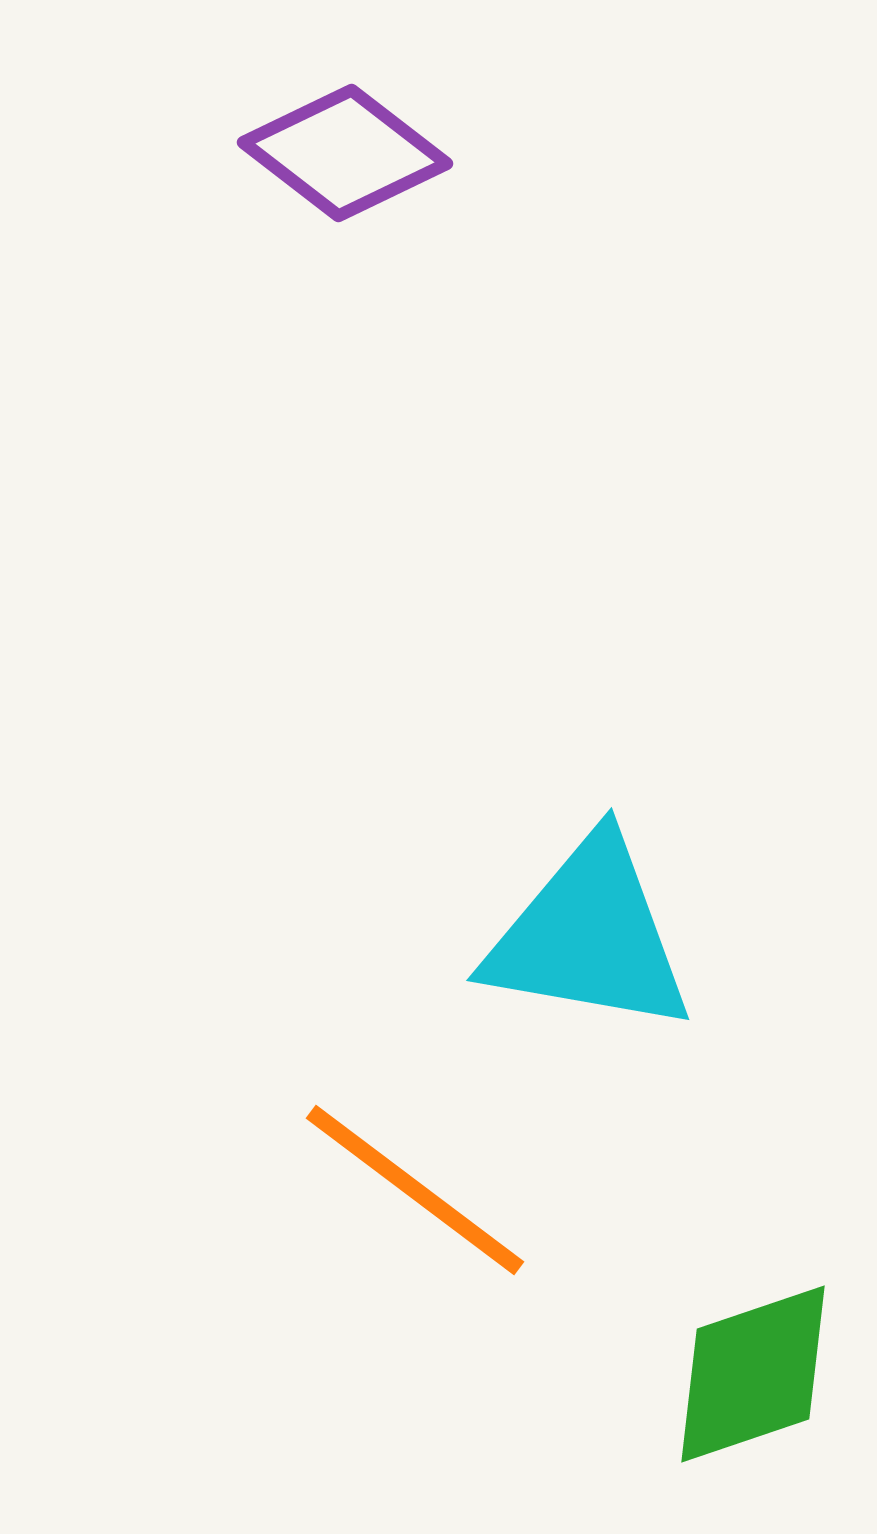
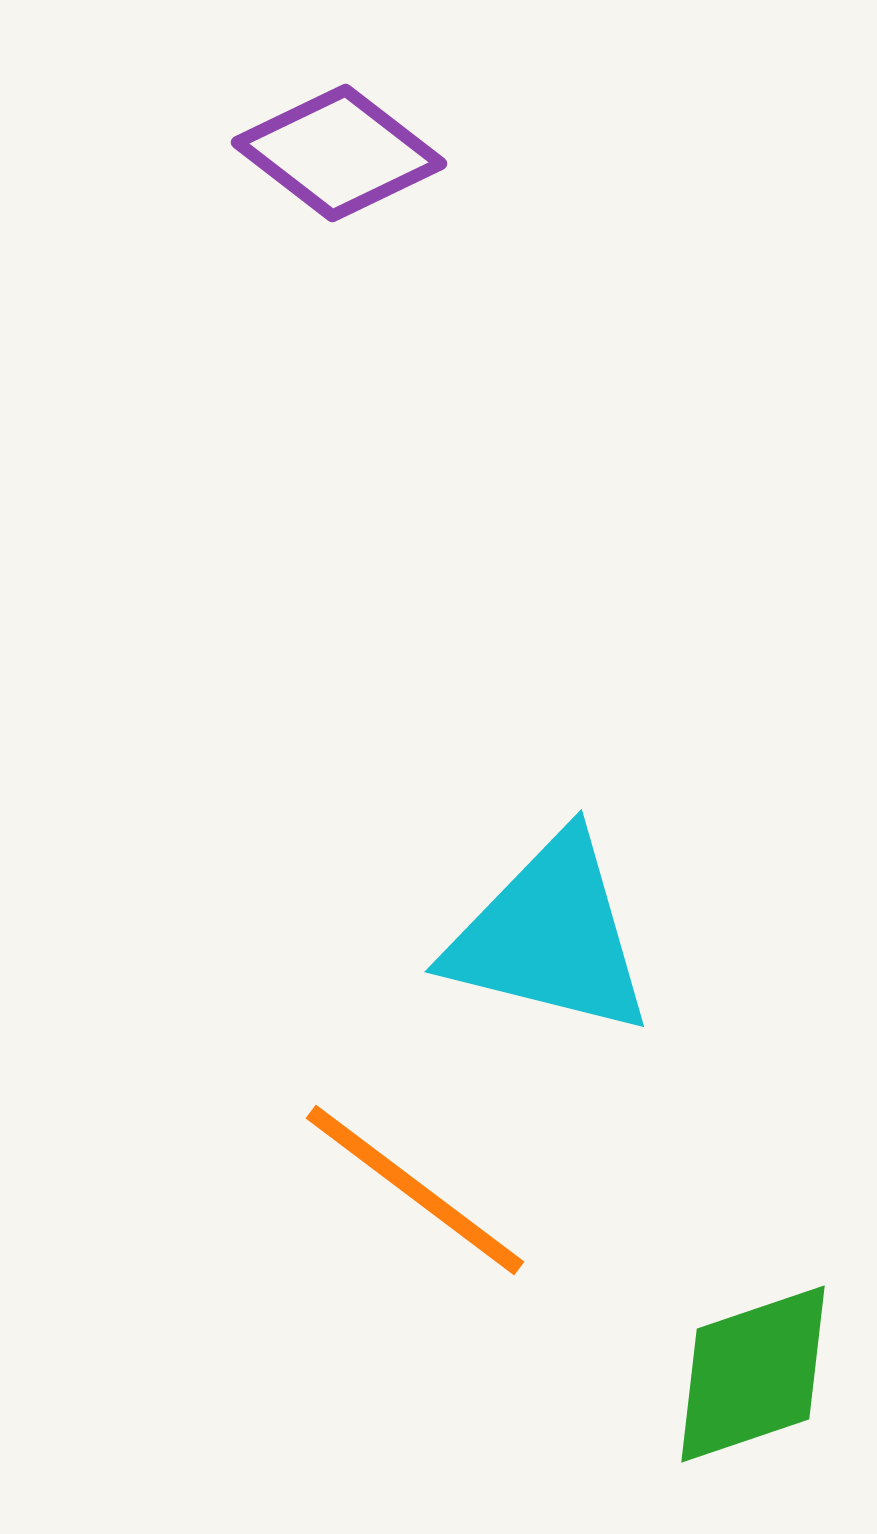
purple diamond: moved 6 px left
cyan triangle: moved 39 px left; rotated 4 degrees clockwise
